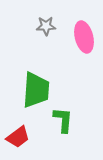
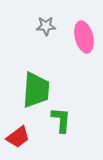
green L-shape: moved 2 px left
